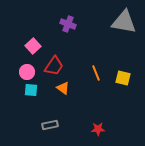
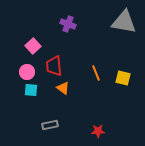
red trapezoid: rotated 140 degrees clockwise
red star: moved 2 px down
